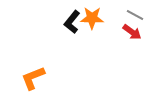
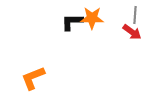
gray line: rotated 66 degrees clockwise
black L-shape: rotated 50 degrees clockwise
